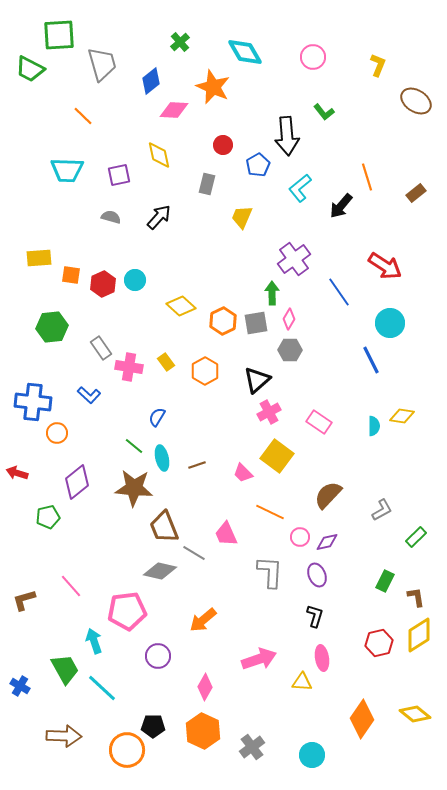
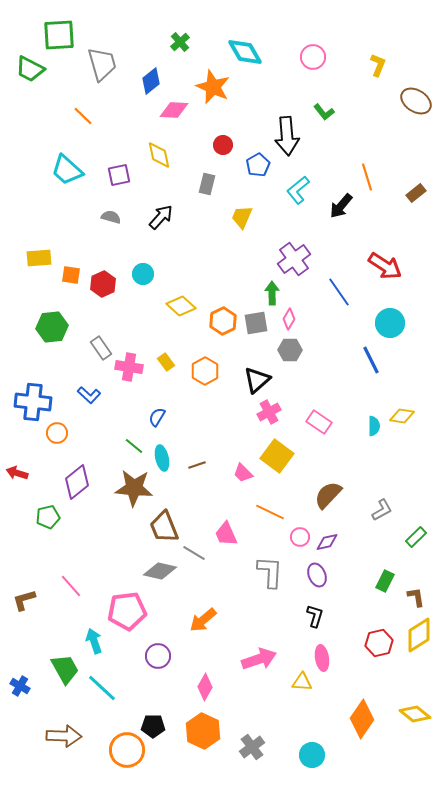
cyan trapezoid at (67, 170): rotated 40 degrees clockwise
cyan L-shape at (300, 188): moved 2 px left, 2 px down
black arrow at (159, 217): moved 2 px right
cyan circle at (135, 280): moved 8 px right, 6 px up
